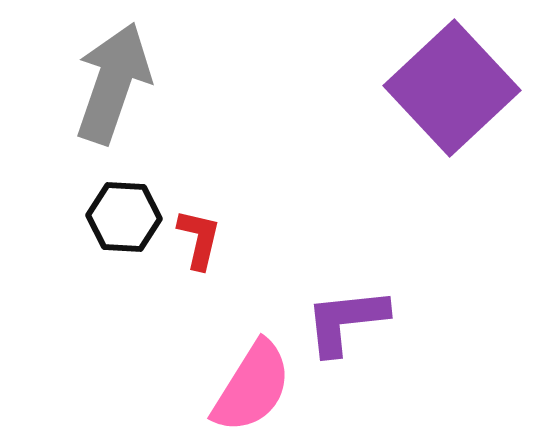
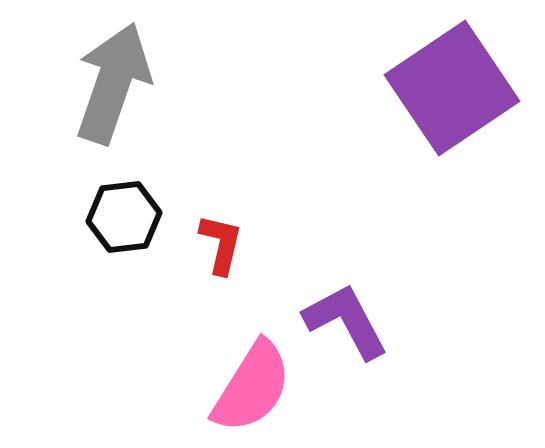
purple square: rotated 9 degrees clockwise
black hexagon: rotated 10 degrees counterclockwise
red L-shape: moved 22 px right, 5 px down
purple L-shape: rotated 68 degrees clockwise
